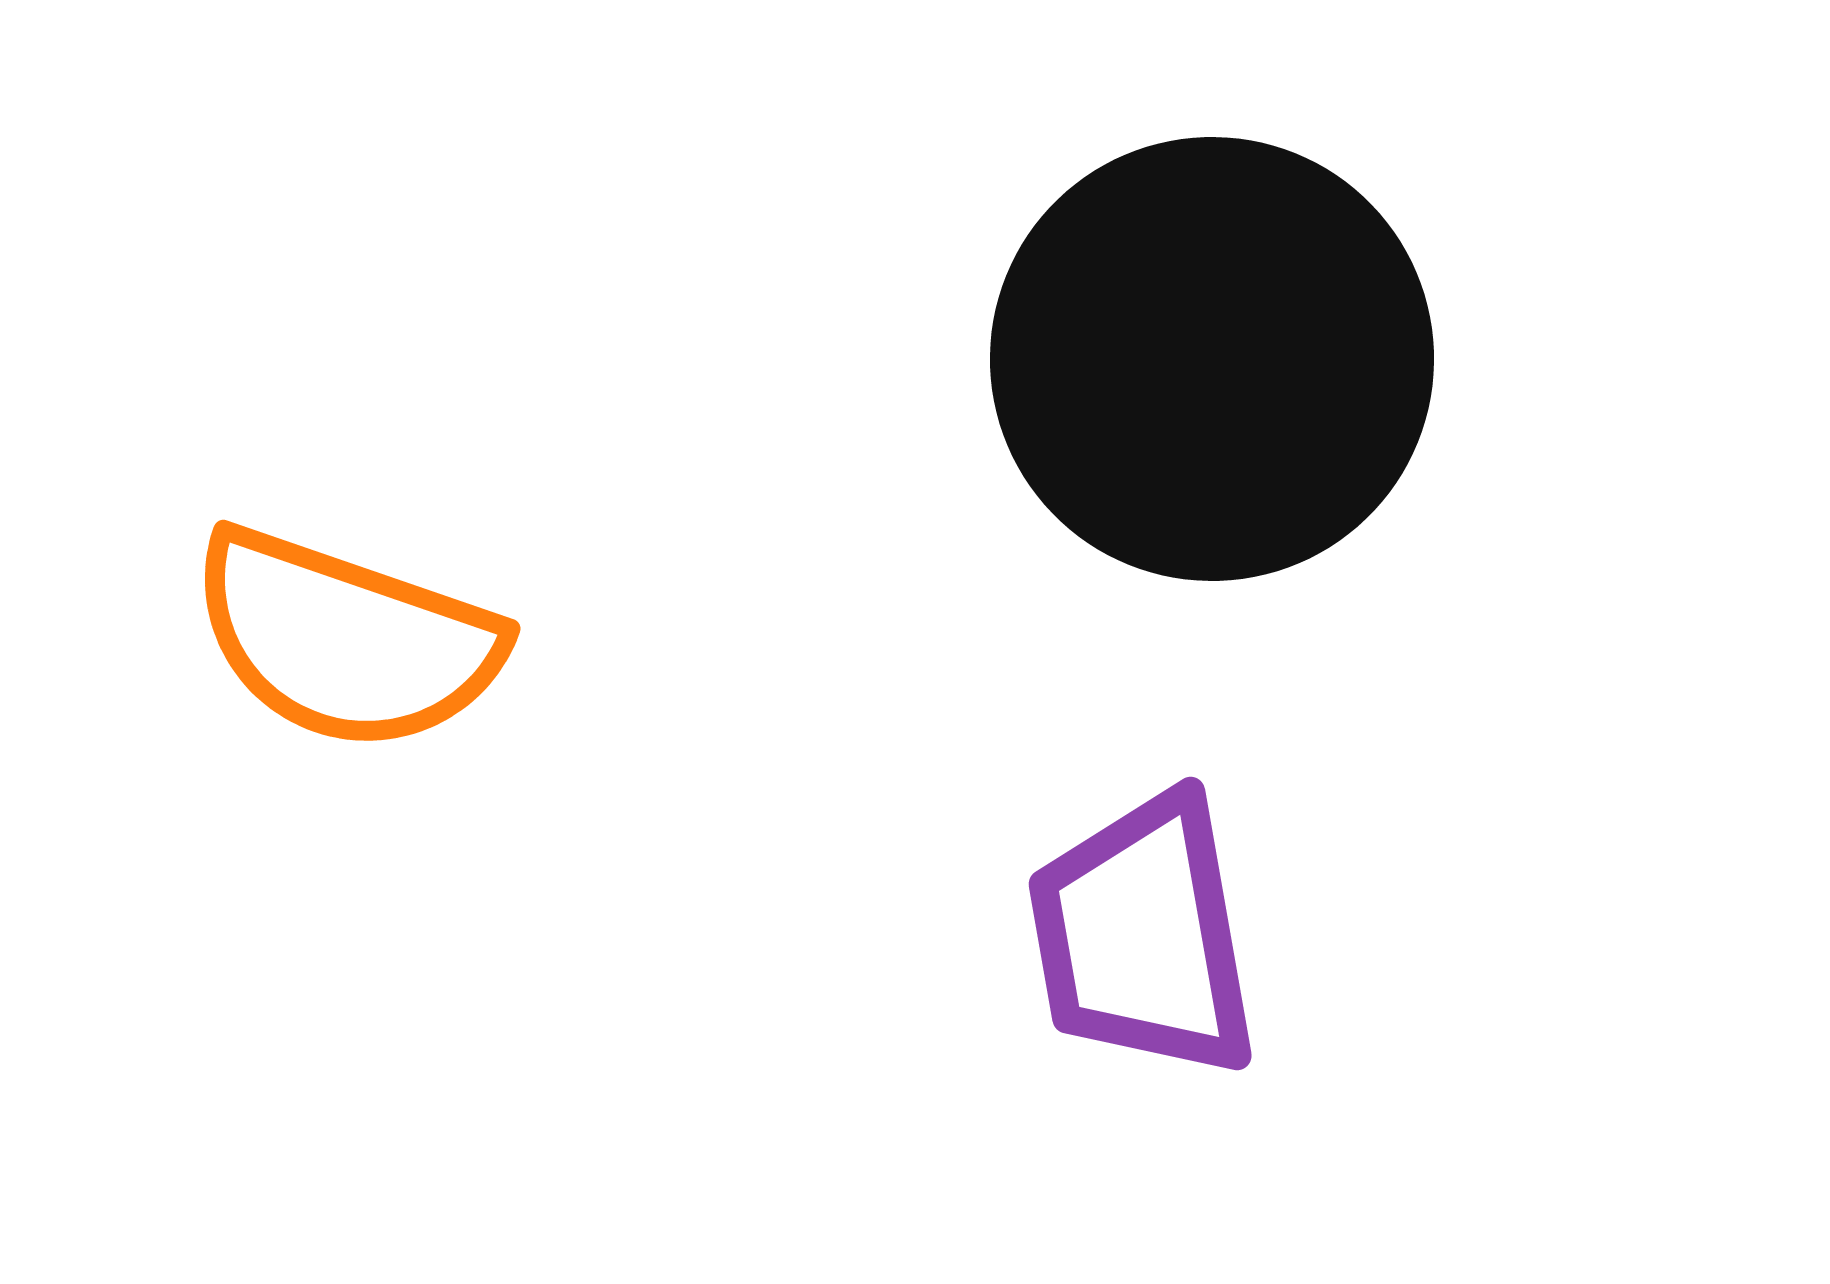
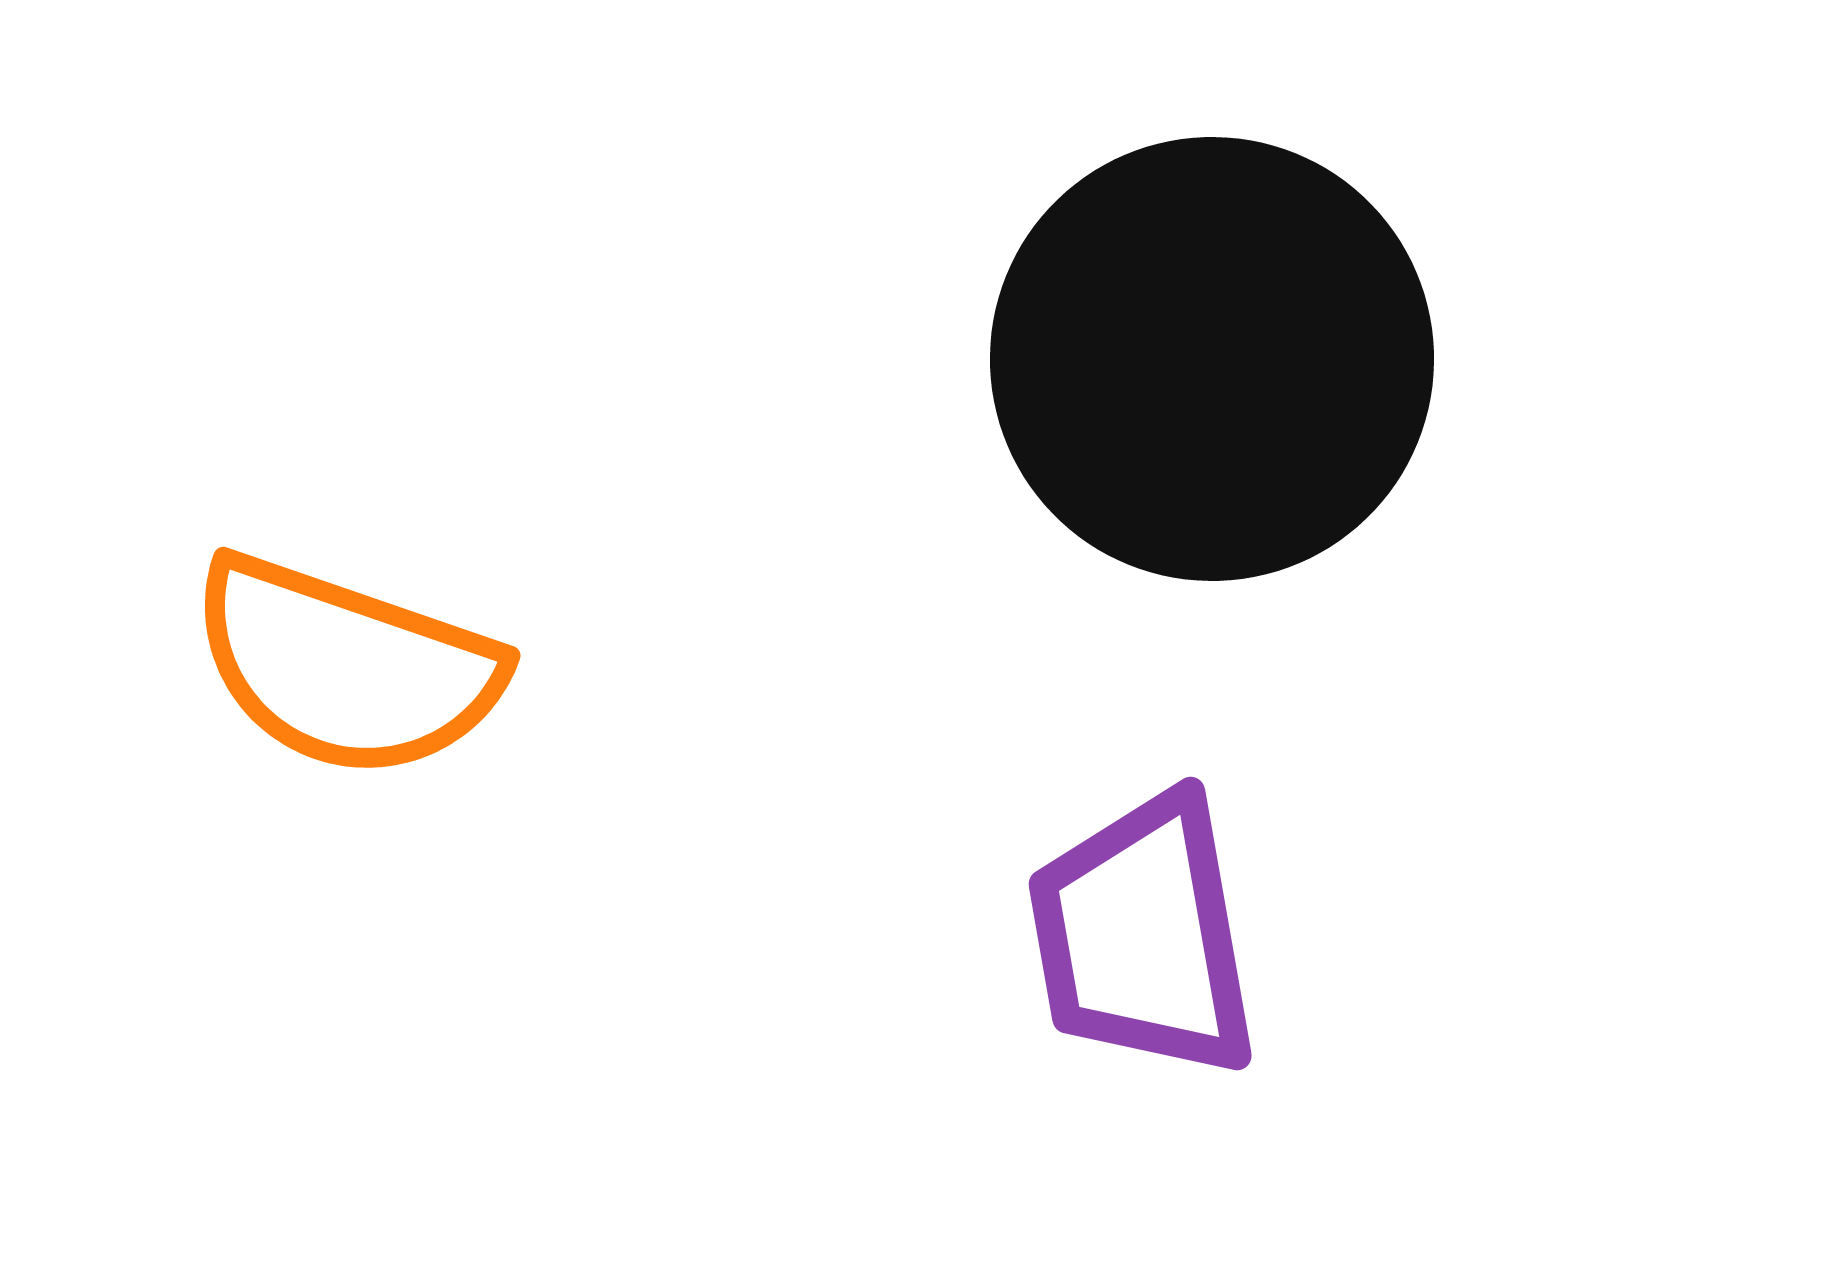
orange semicircle: moved 27 px down
